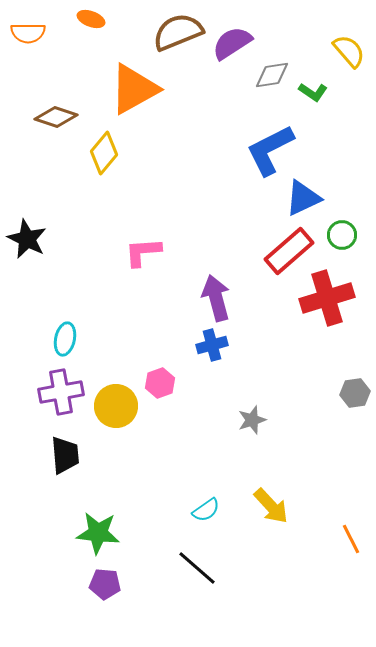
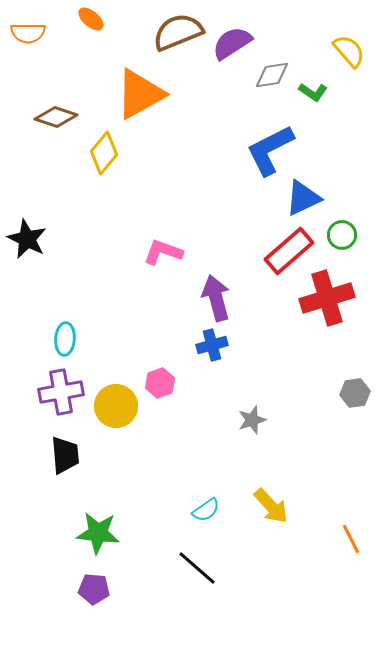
orange ellipse: rotated 20 degrees clockwise
orange triangle: moved 6 px right, 5 px down
pink L-shape: moved 20 px right; rotated 24 degrees clockwise
cyan ellipse: rotated 8 degrees counterclockwise
purple pentagon: moved 11 px left, 5 px down
